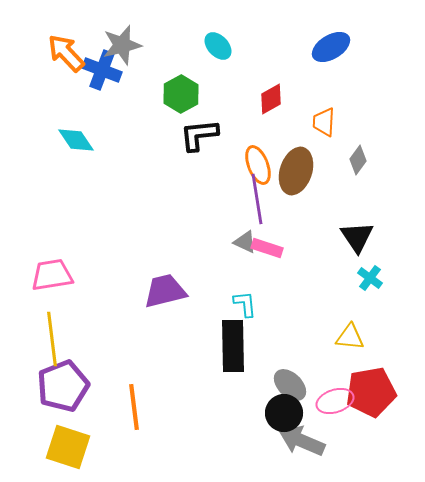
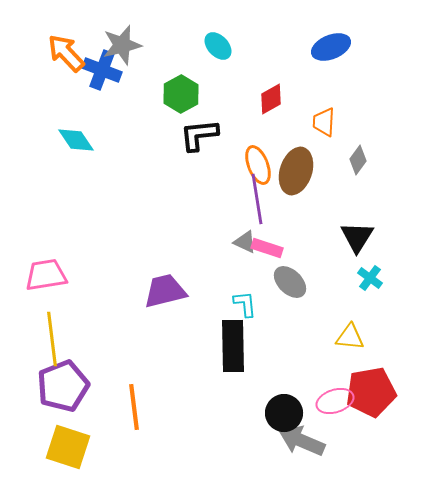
blue ellipse: rotated 9 degrees clockwise
black triangle: rotated 6 degrees clockwise
pink trapezoid: moved 6 px left
gray ellipse: moved 103 px up
